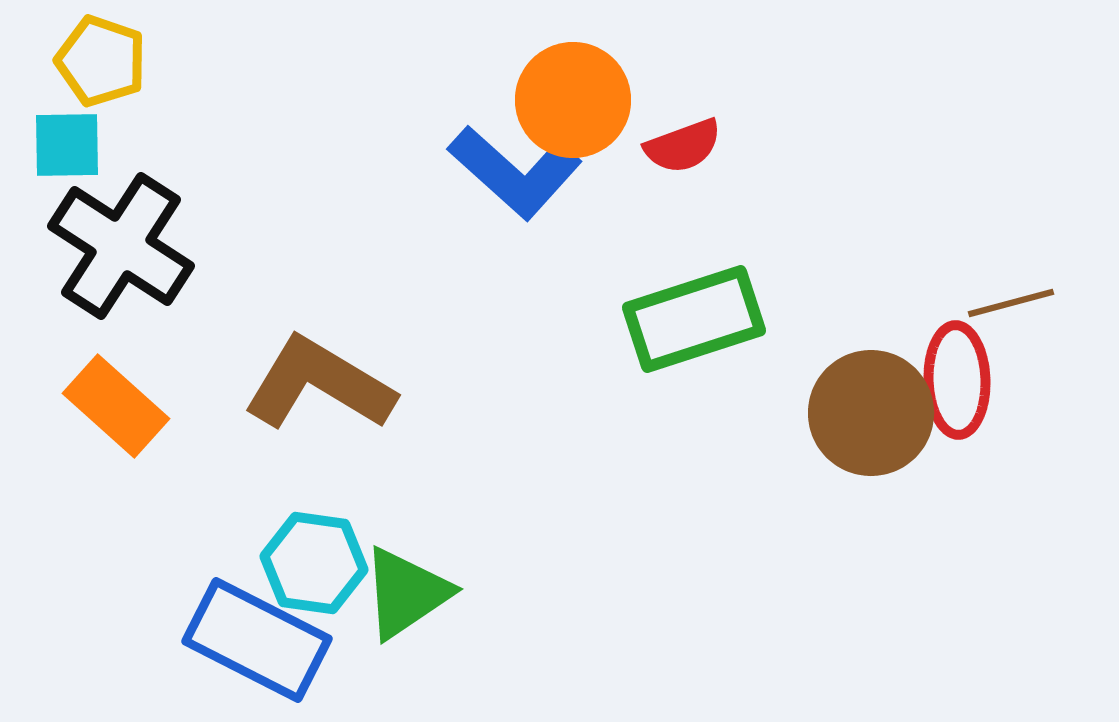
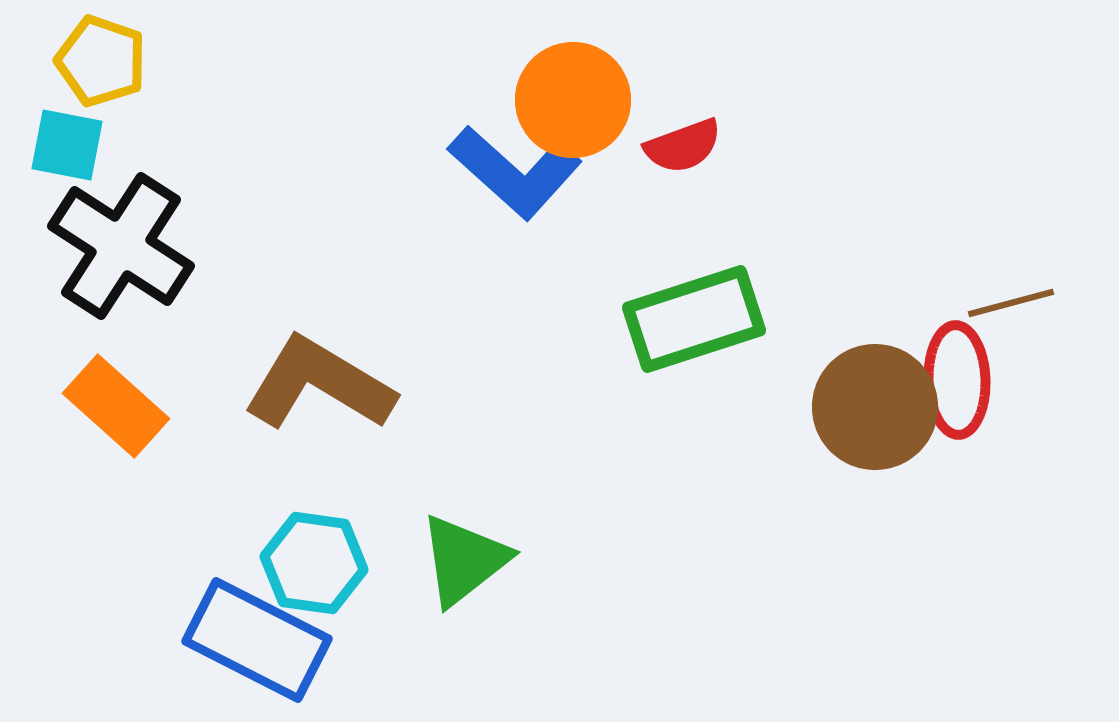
cyan square: rotated 12 degrees clockwise
brown circle: moved 4 px right, 6 px up
green triangle: moved 58 px right, 33 px up; rotated 4 degrees counterclockwise
